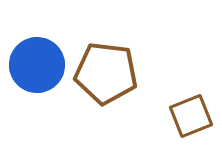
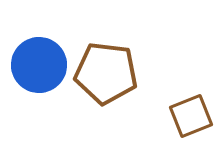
blue circle: moved 2 px right
